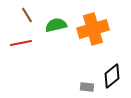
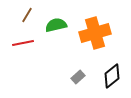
brown line: rotated 63 degrees clockwise
orange cross: moved 2 px right, 4 px down
red line: moved 2 px right
gray rectangle: moved 9 px left, 10 px up; rotated 48 degrees counterclockwise
